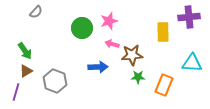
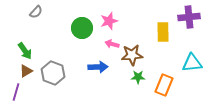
cyan triangle: rotated 10 degrees counterclockwise
gray hexagon: moved 2 px left, 8 px up
